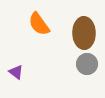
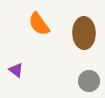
gray circle: moved 2 px right, 17 px down
purple triangle: moved 2 px up
